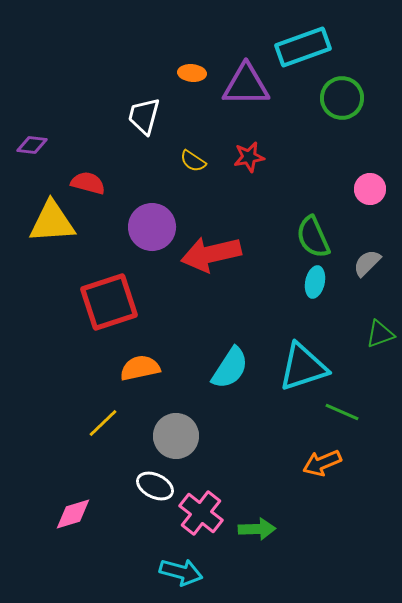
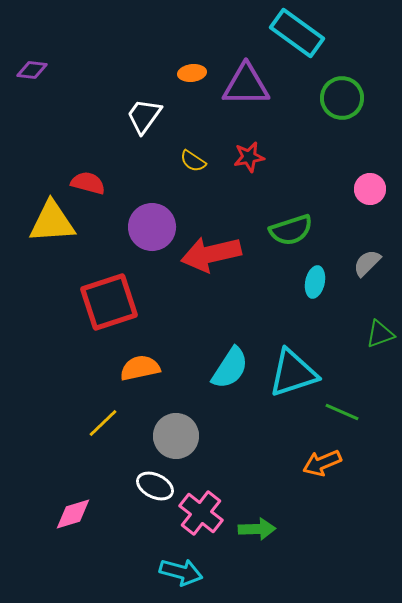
cyan rectangle: moved 6 px left, 14 px up; rotated 56 degrees clockwise
orange ellipse: rotated 12 degrees counterclockwise
white trapezoid: rotated 21 degrees clockwise
purple diamond: moved 75 px up
green semicircle: moved 22 px left, 7 px up; rotated 84 degrees counterclockwise
cyan triangle: moved 10 px left, 6 px down
